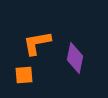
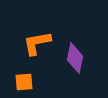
orange square: moved 7 px down
